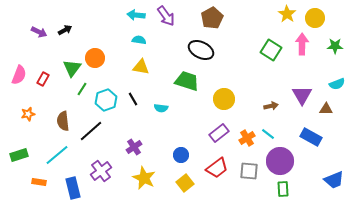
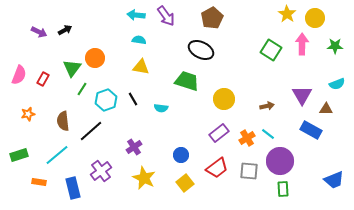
brown arrow at (271, 106): moved 4 px left
blue rectangle at (311, 137): moved 7 px up
